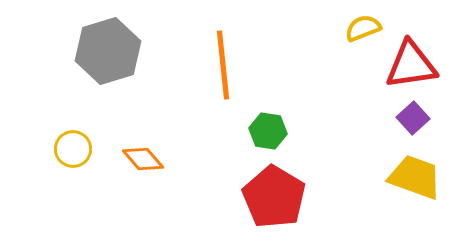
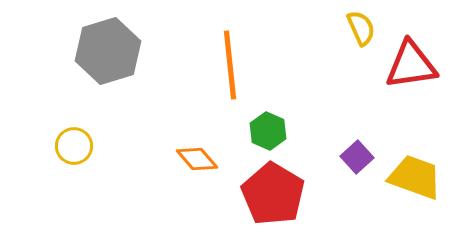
yellow semicircle: moved 2 px left; rotated 87 degrees clockwise
orange line: moved 7 px right
purple square: moved 56 px left, 39 px down
green hexagon: rotated 15 degrees clockwise
yellow circle: moved 1 px right, 3 px up
orange diamond: moved 54 px right
red pentagon: moved 1 px left, 3 px up
